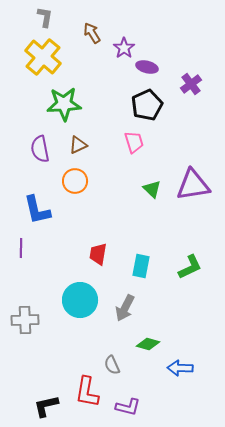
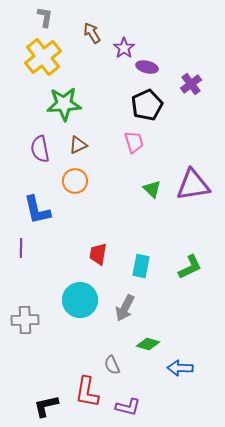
yellow cross: rotated 12 degrees clockwise
